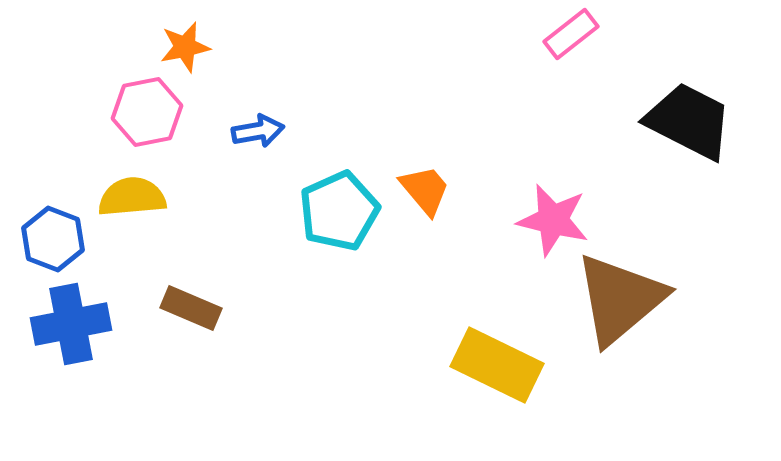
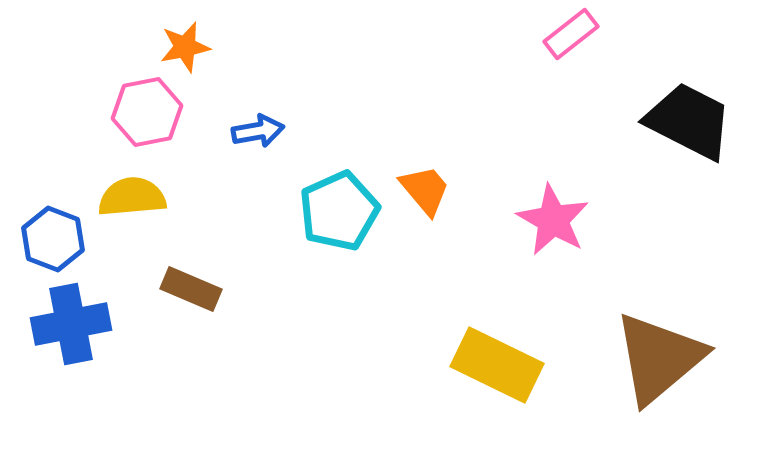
pink star: rotated 16 degrees clockwise
brown triangle: moved 39 px right, 59 px down
brown rectangle: moved 19 px up
